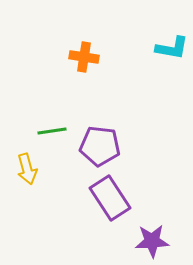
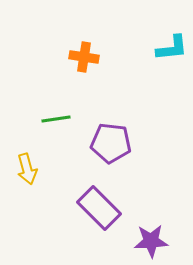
cyan L-shape: rotated 16 degrees counterclockwise
green line: moved 4 px right, 12 px up
purple pentagon: moved 11 px right, 3 px up
purple rectangle: moved 11 px left, 10 px down; rotated 12 degrees counterclockwise
purple star: moved 1 px left
